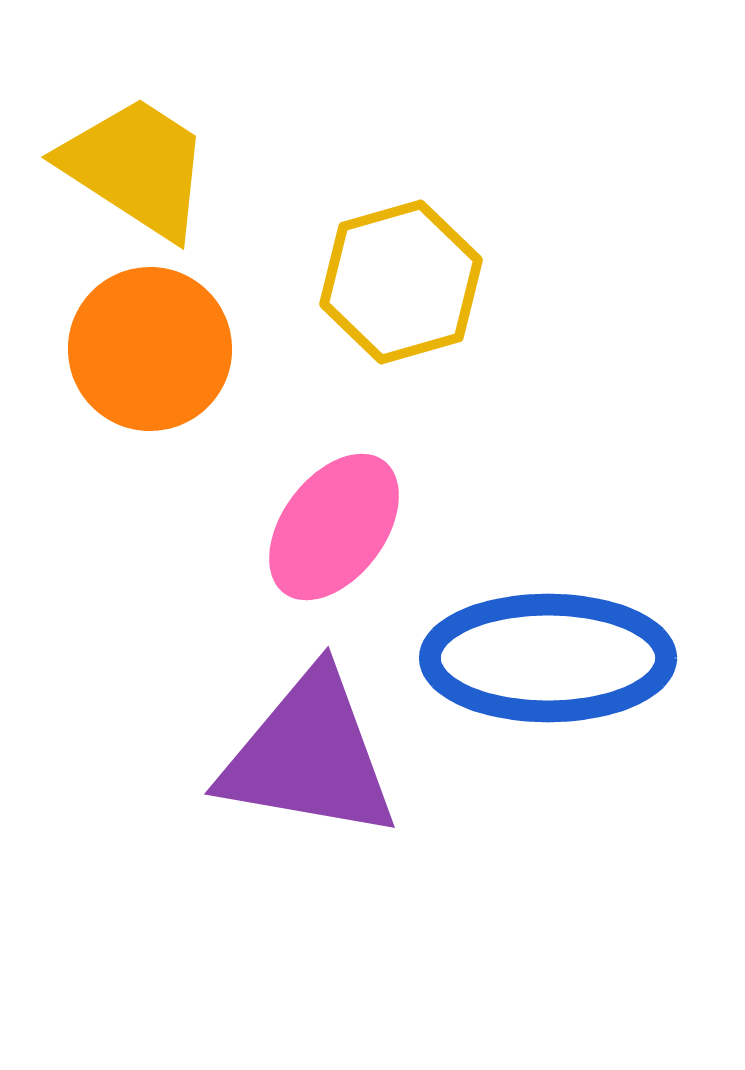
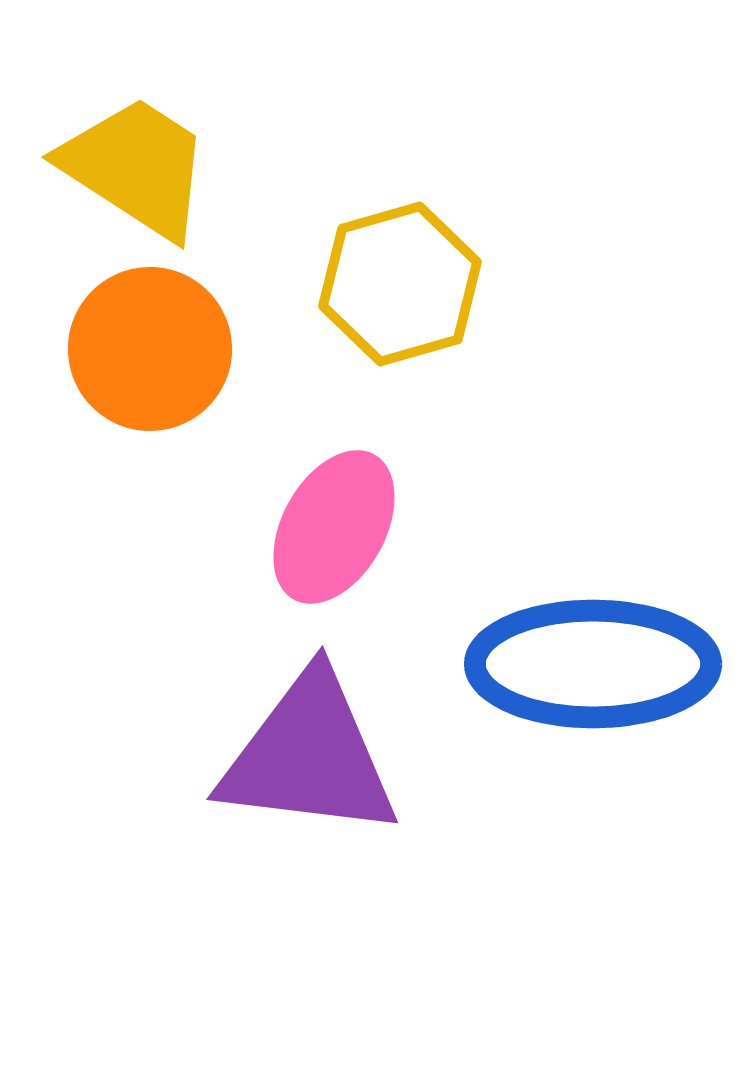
yellow hexagon: moved 1 px left, 2 px down
pink ellipse: rotated 8 degrees counterclockwise
blue ellipse: moved 45 px right, 6 px down
purple triangle: rotated 3 degrees counterclockwise
